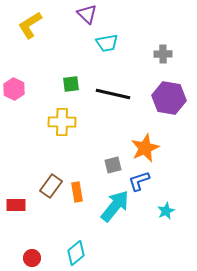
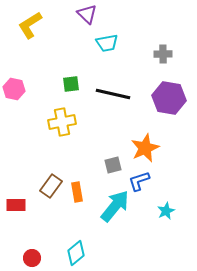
pink hexagon: rotated 15 degrees counterclockwise
yellow cross: rotated 12 degrees counterclockwise
